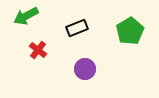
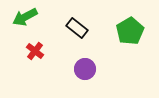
green arrow: moved 1 px left, 1 px down
black rectangle: rotated 60 degrees clockwise
red cross: moved 3 px left, 1 px down
